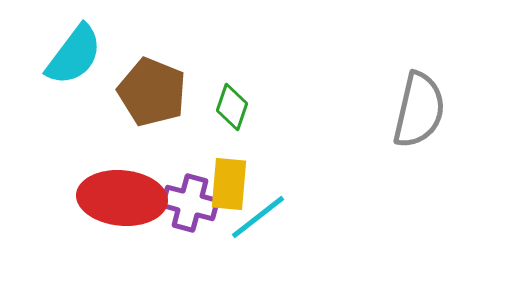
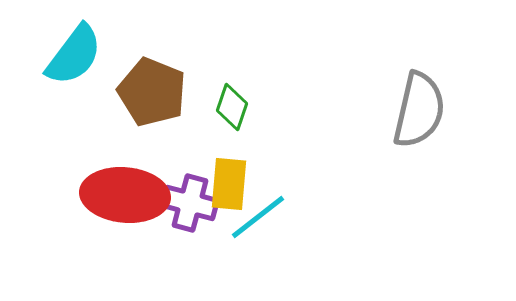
red ellipse: moved 3 px right, 3 px up
